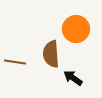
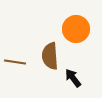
brown semicircle: moved 1 px left, 2 px down
black arrow: rotated 18 degrees clockwise
